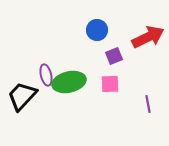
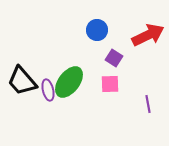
red arrow: moved 2 px up
purple square: moved 2 px down; rotated 36 degrees counterclockwise
purple ellipse: moved 2 px right, 15 px down
green ellipse: rotated 40 degrees counterclockwise
black trapezoid: moved 15 px up; rotated 84 degrees counterclockwise
